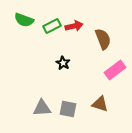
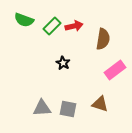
green rectangle: rotated 18 degrees counterclockwise
brown semicircle: rotated 30 degrees clockwise
